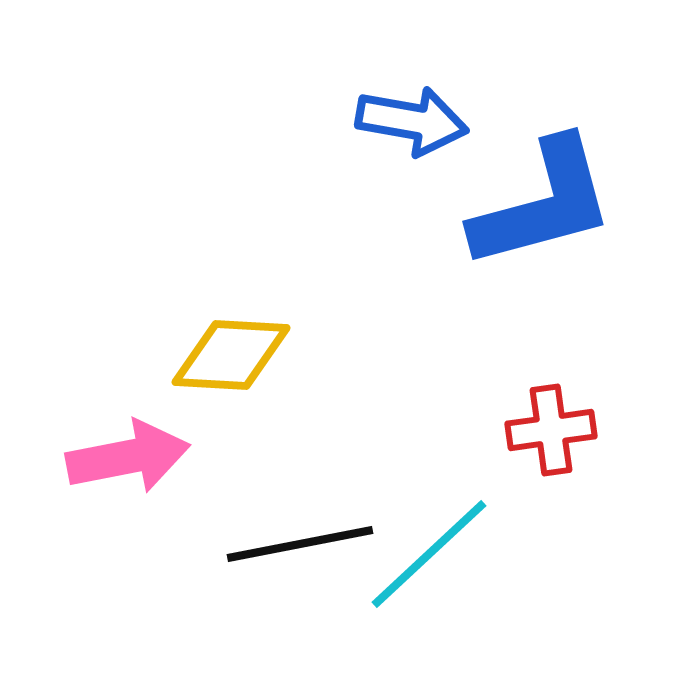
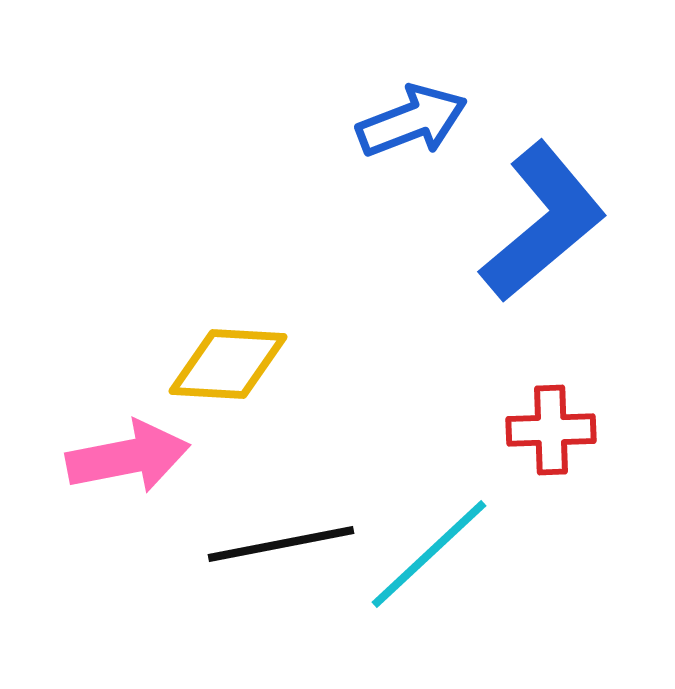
blue arrow: rotated 31 degrees counterclockwise
blue L-shape: moved 18 px down; rotated 25 degrees counterclockwise
yellow diamond: moved 3 px left, 9 px down
red cross: rotated 6 degrees clockwise
black line: moved 19 px left
